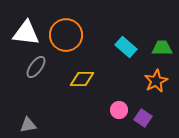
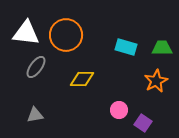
cyan rectangle: rotated 25 degrees counterclockwise
purple square: moved 5 px down
gray triangle: moved 7 px right, 10 px up
